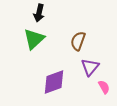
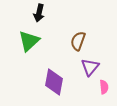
green triangle: moved 5 px left, 2 px down
purple diamond: rotated 60 degrees counterclockwise
pink semicircle: rotated 24 degrees clockwise
